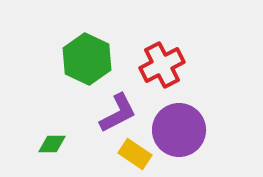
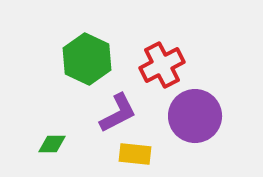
purple circle: moved 16 px right, 14 px up
yellow rectangle: rotated 28 degrees counterclockwise
